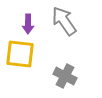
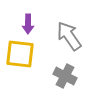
gray arrow: moved 5 px right, 15 px down
